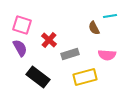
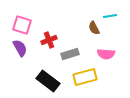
red cross: rotated 28 degrees clockwise
pink semicircle: moved 1 px left, 1 px up
black rectangle: moved 10 px right, 4 px down
